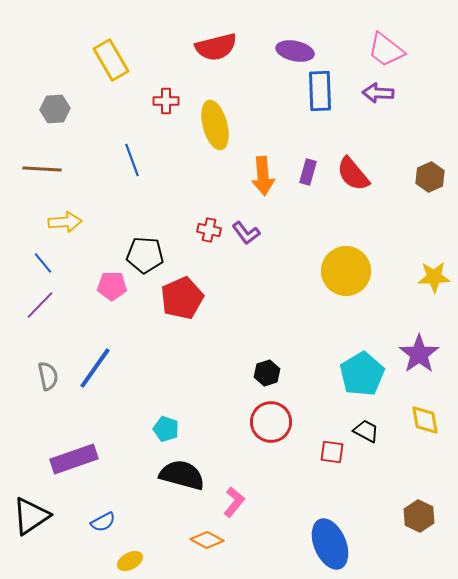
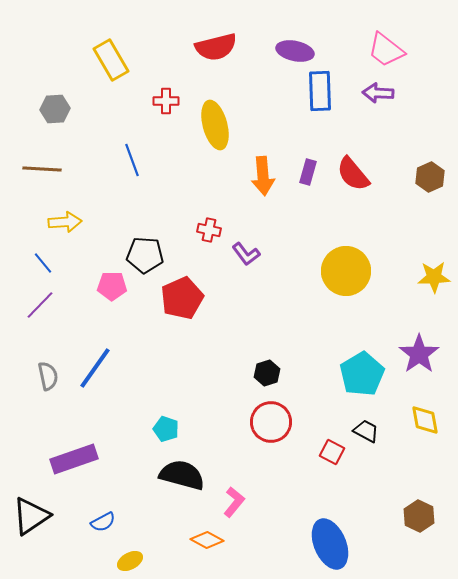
purple L-shape at (246, 233): moved 21 px down
red square at (332, 452): rotated 20 degrees clockwise
